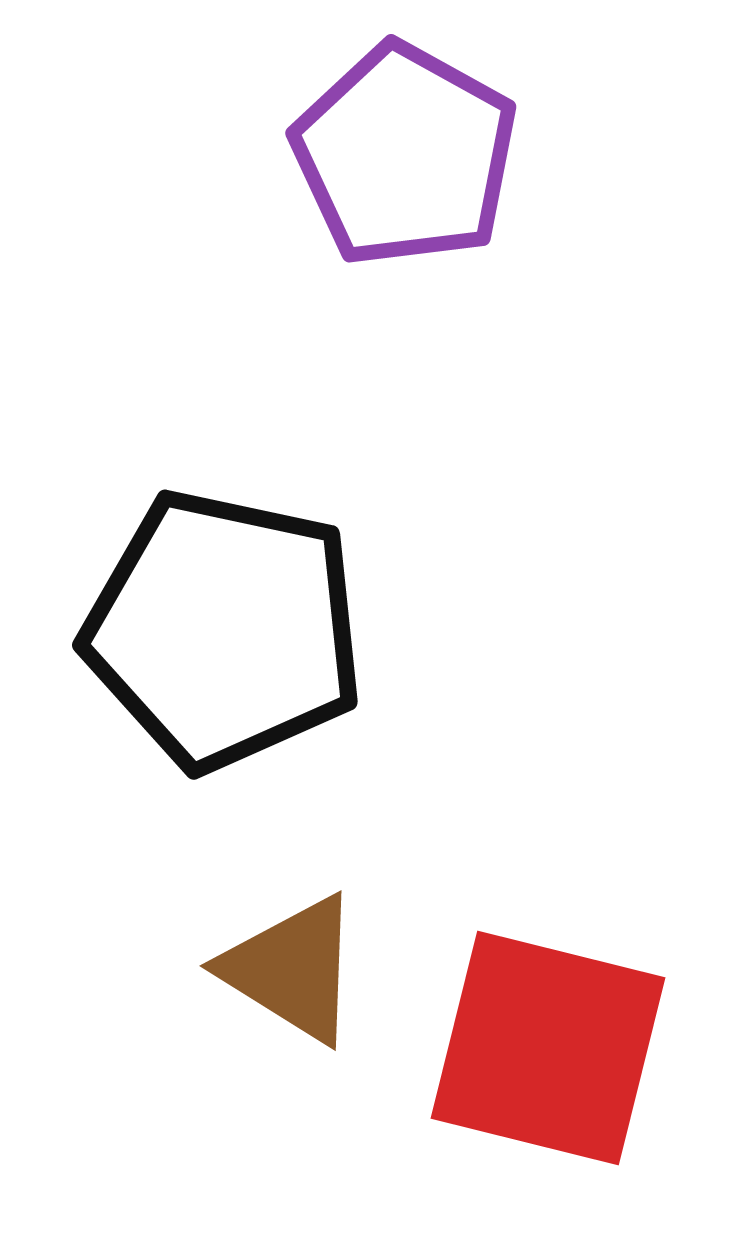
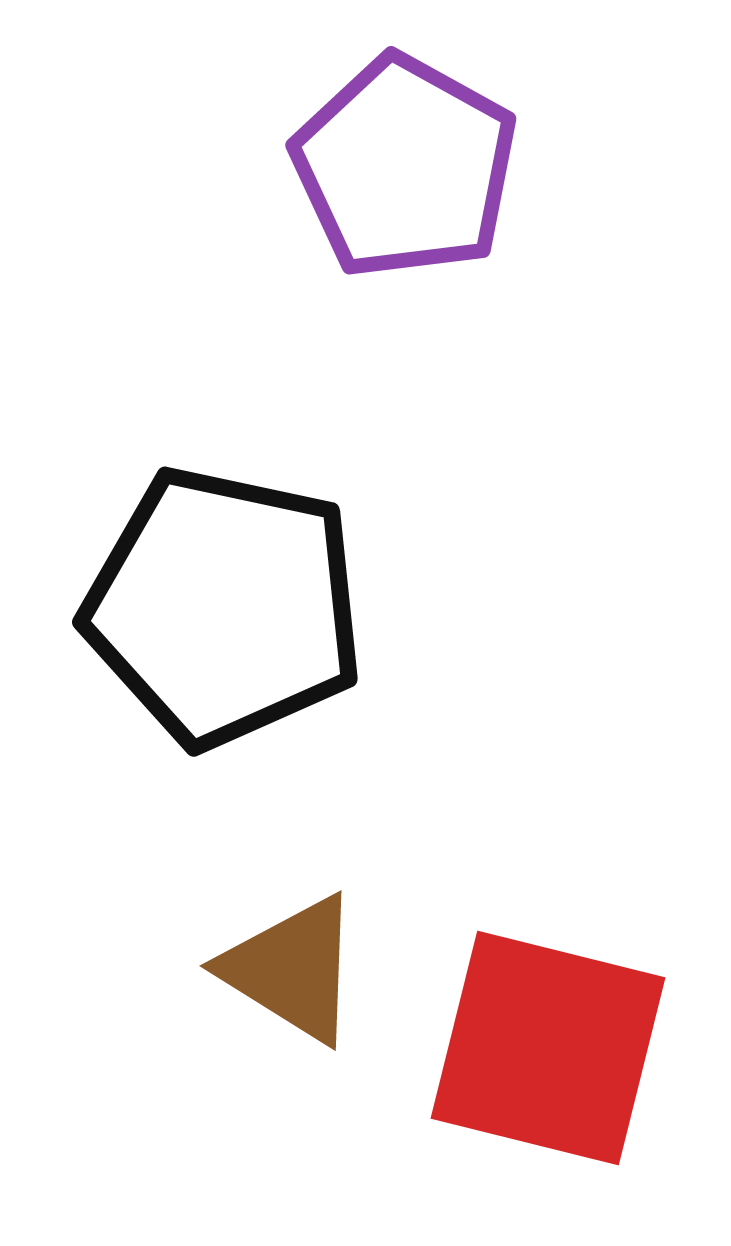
purple pentagon: moved 12 px down
black pentagon: moved 23 px up
